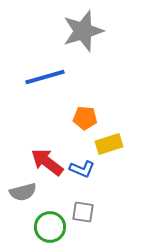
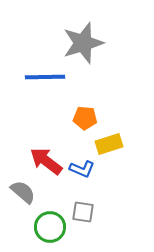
gray star: moved 12 px down
blue line: rotated 15 degrees clockwise
red arrow: moved 1 px left, 1 px up
gray semicircle: rotated 124 degrees counterclockwise
